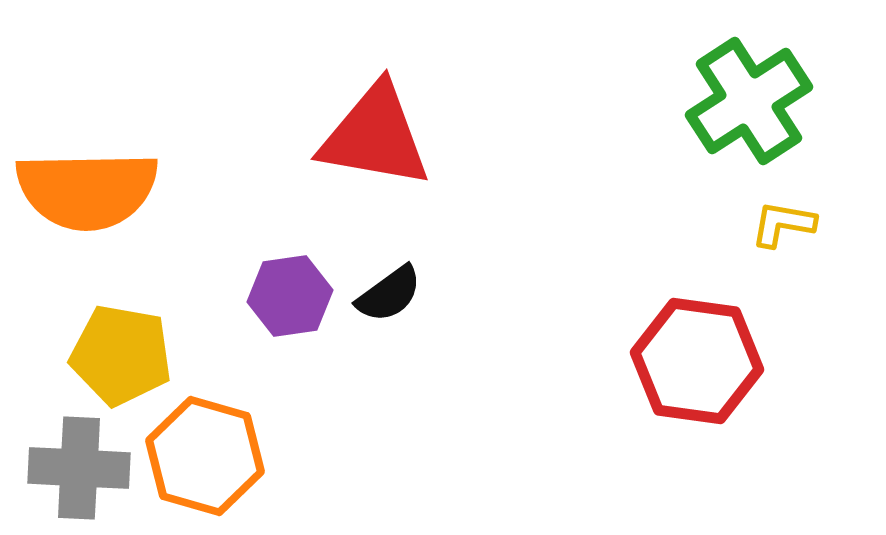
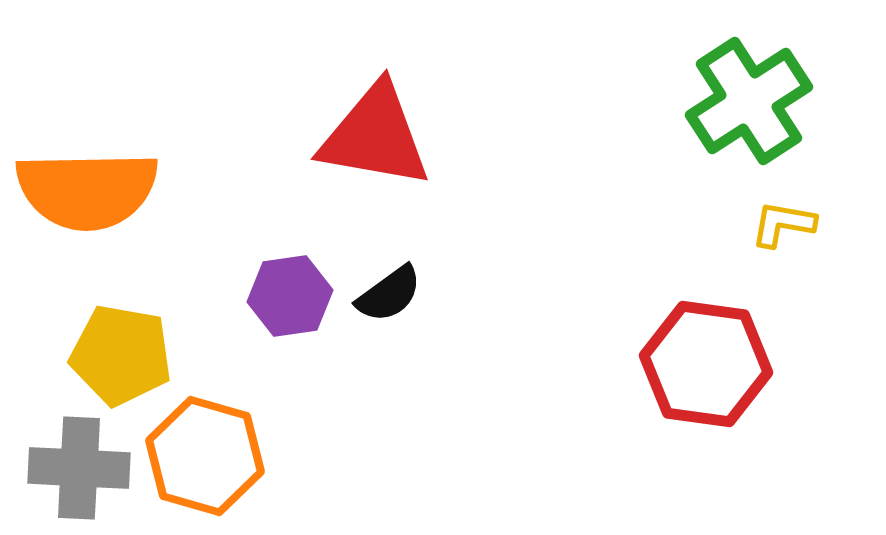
red hexagon: moved 9 px right, 3 px down
